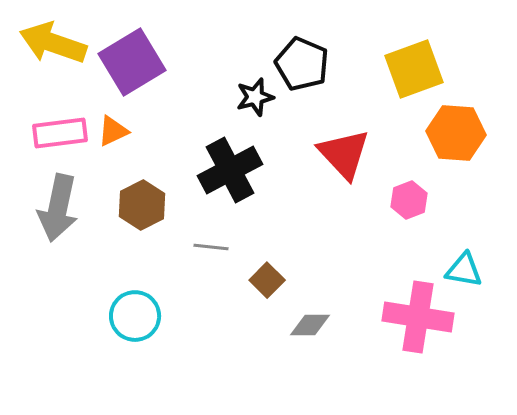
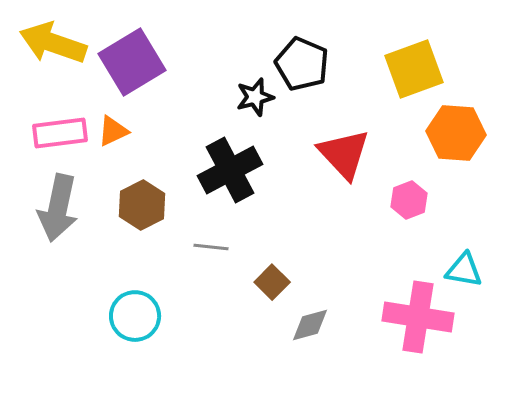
brown square: moved 5 px right, 2 px down
gray diamond: rotated 15 degrees counterclockwise
